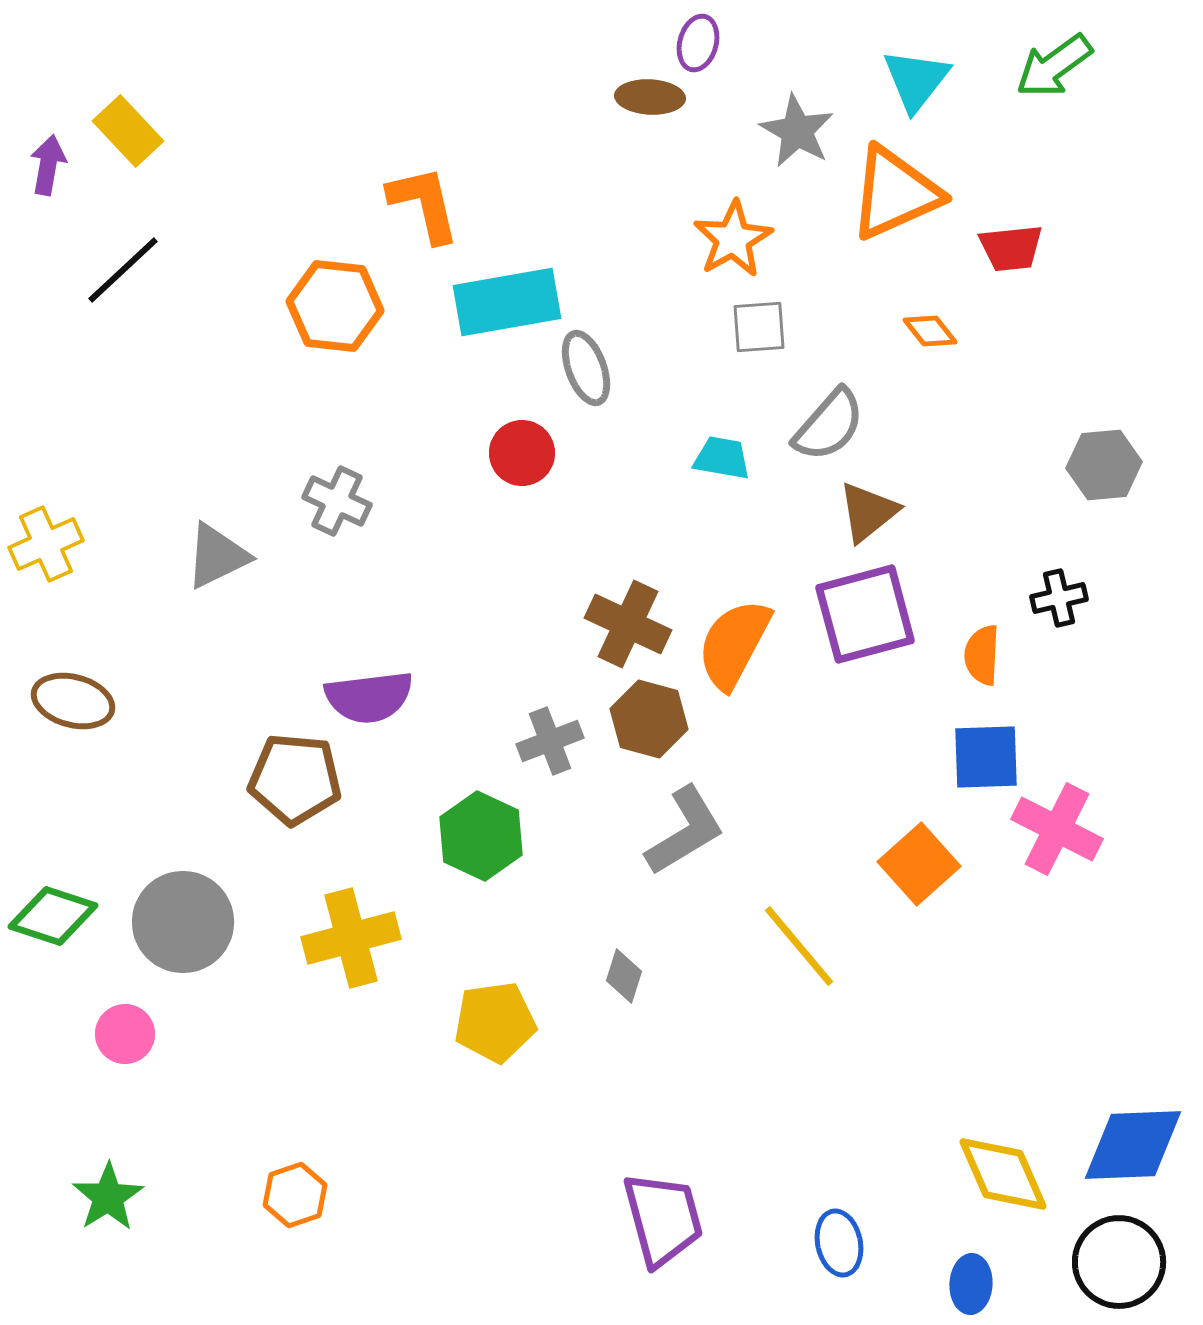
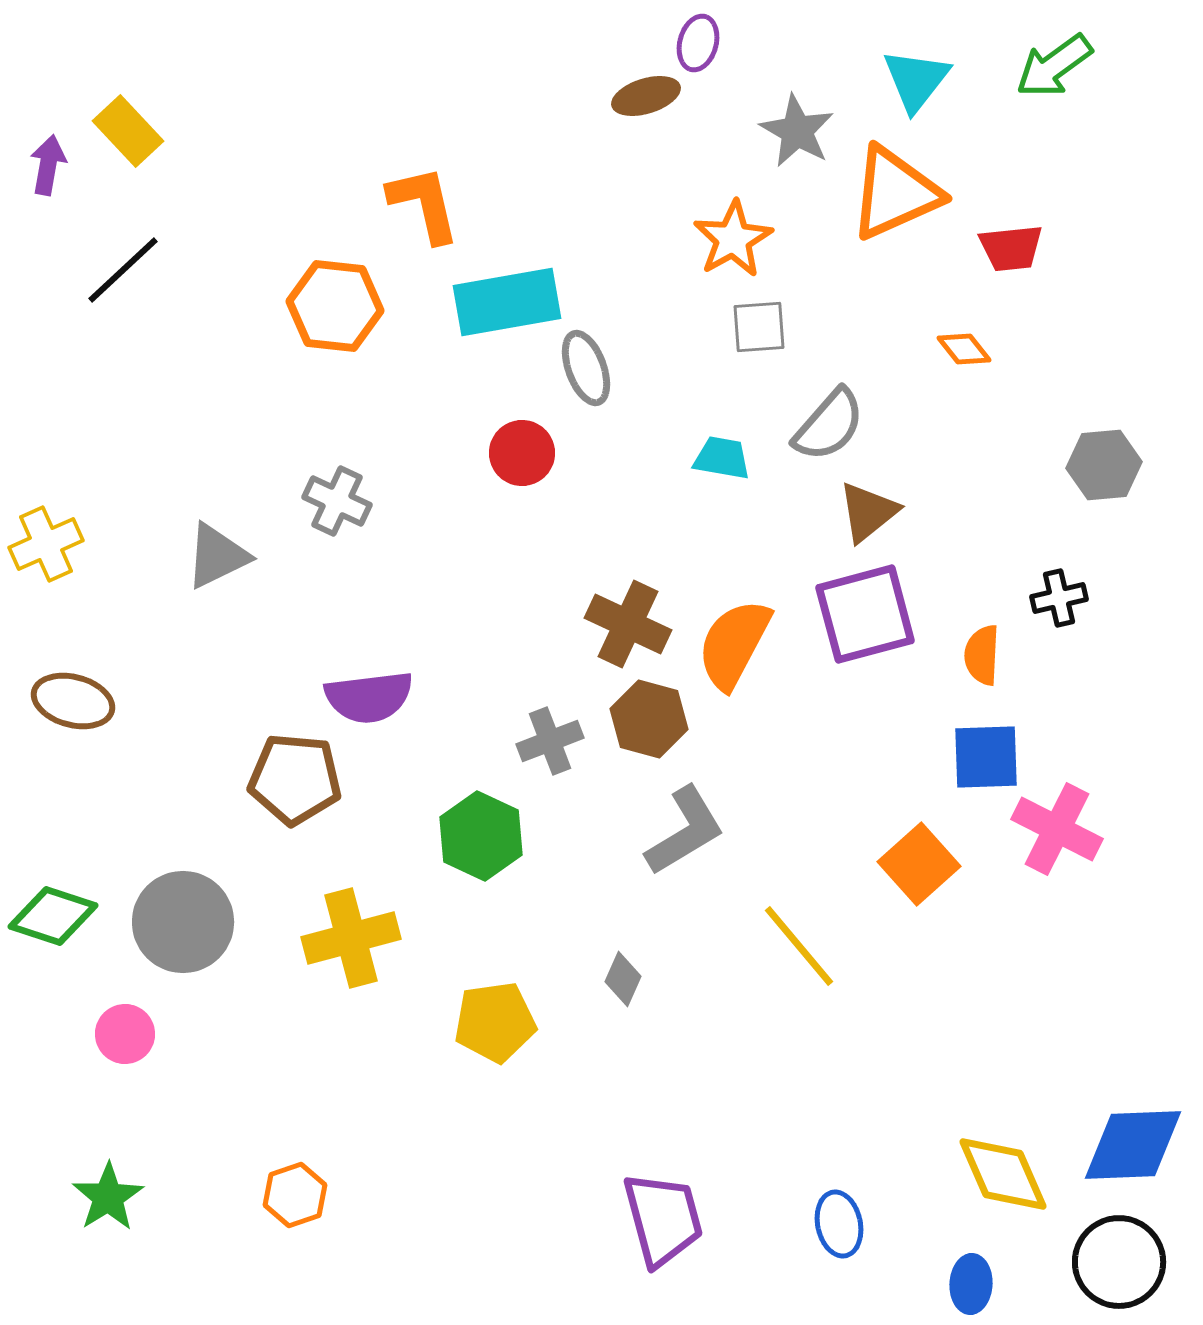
brown ellipse at (650, 97): moved 4 px left, 1 px up; rotated 20 degrees counterclockwise
orange diamond at (930, 331): moved 34 px right, 18 px down
gray diamond at (624, 976): moved 1 px left, 3 px down; rotated 6 degrees clockwise
blue ellipse at (839, 1243): moved 19 px up
